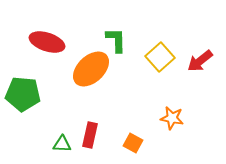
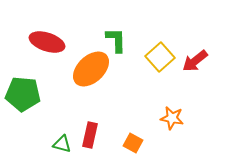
red arrow: moved 5 px left
green triangle: rotated 12 degrees clockwise
